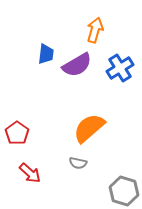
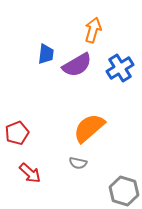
orange arrow: moved 2 px left
red pentagon: rotated 15 degrees clockwise
